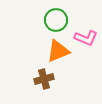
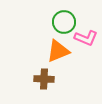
green circle: moved 8 px right, 2 px down
brown cross: rotated 18 degrees clockwise
